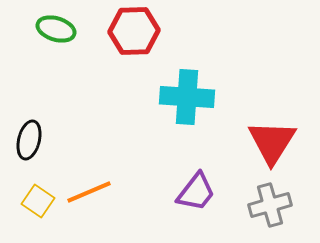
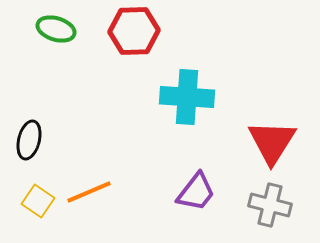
gray cross: rotated 30 degrees clockwise
